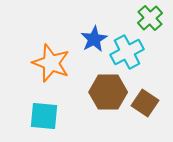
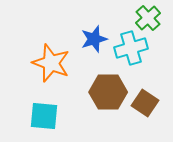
green cross: moved 2 px left
blue star: rotated 12 degrees clockwise
cyan cross: moved 4 px right, 4 px up; rotated 12 degrees clockwise
